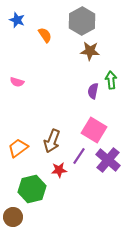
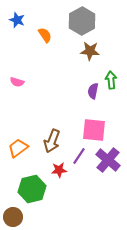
pink square: rotated 25 degrees counterclockwise
